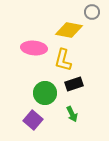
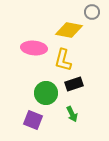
green circle: moved 1 px right
purple square: rotated 18 degrees counterclockwise
